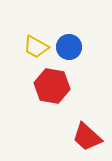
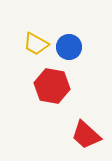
yellow trapezoid: moved 3 px up
red trapezoid: moved 1 px left, 2 px up
